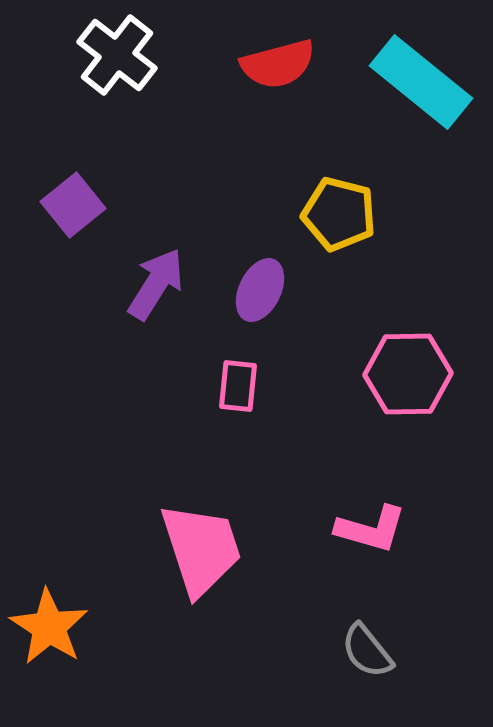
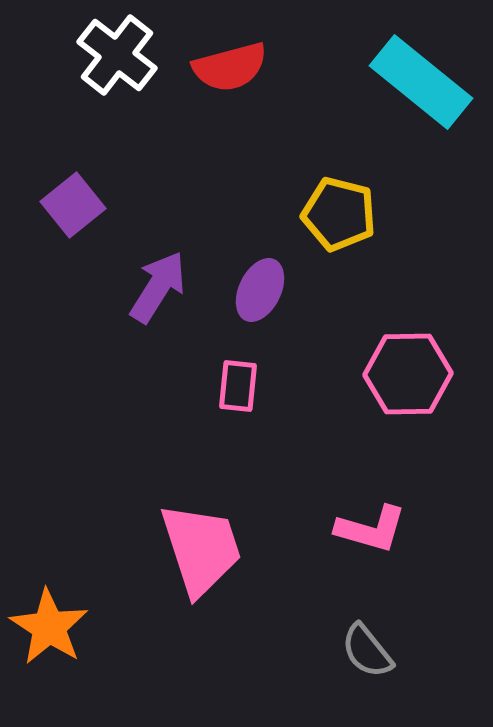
red semicircle: moved 48 px left, 3 px down
purple arrow: moved 2 px right, 3 px down
